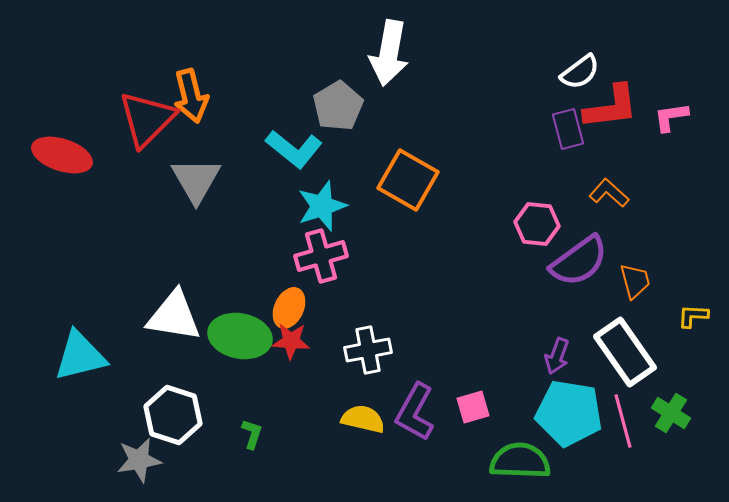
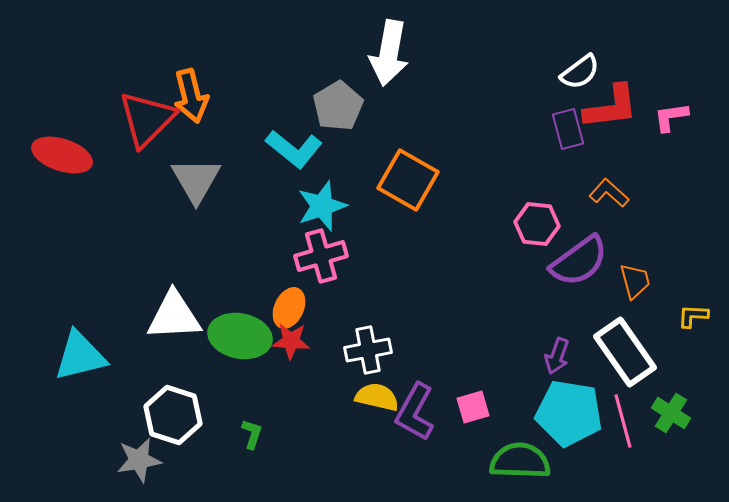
white triangle: rotated 12 degrees counterclockwise
yellow semicircle: moved 14 px right, 22 px up
